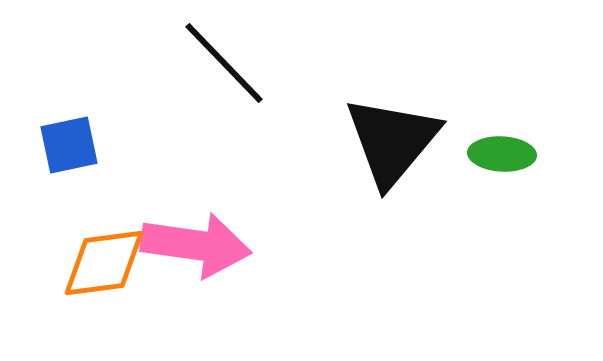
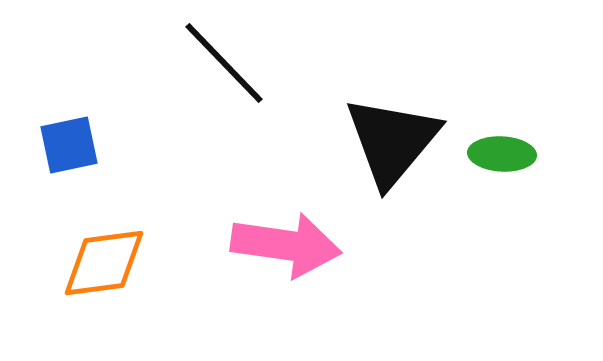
pink arrow: moved 90 px right
